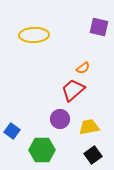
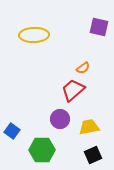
black square: rotated 12 degrees clockwise
